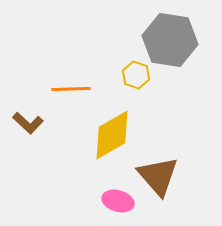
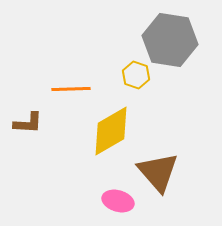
brown L-shape: rotated 40 degrees counterclockwise
yellow diamond: moved 1 px left, 4 px up
brown triangle: moved 4 px up
